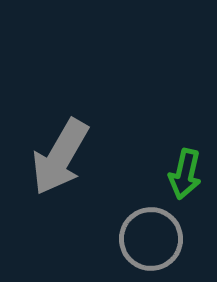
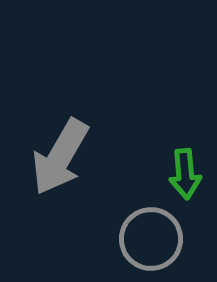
green arrow: rotated 18 degrees counterclockwise
